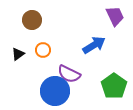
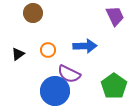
brown circle: moved 1 px right, 7 px up
blue arrow: moved 9 px left, 1 px down; rotated 30 degrees clockwise
orange circle: moved 5 px right
